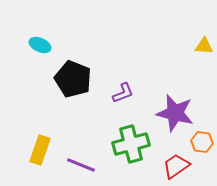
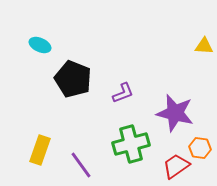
orange hexagon: moved 2 px left, 6 px down
purple line: rotated 32 degrees clockwise
